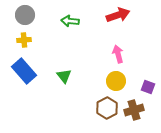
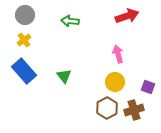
red arrow: moved 9 px right, 1 px down
yellow cross: rotated 32 degrees counterclockwise
yellow circle: moved 1 px left, 1 px down
